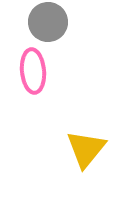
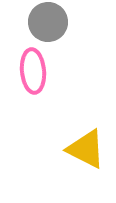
yellow triangle: rotated 42 degrees counterclockwise
